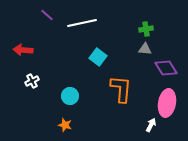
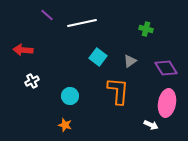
green cross: rotated 24 degrees clockwise
gray triangle: moved 15 px left, 12 px down; rotated 40 degrees counterclockwise
orange L-shape: moved 3 px left, 2 px down
white arrow: rotated 88 degrees clockwise
